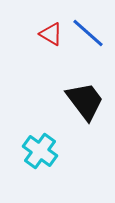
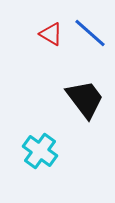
blue line: moved 2 px right
black trapezoid: moved 2 px up
